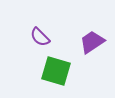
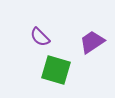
green square: moved 1 px up
